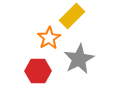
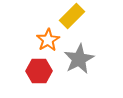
orange star: moved 1 px left, 2 px down
red hexagon: moved 1 px right
